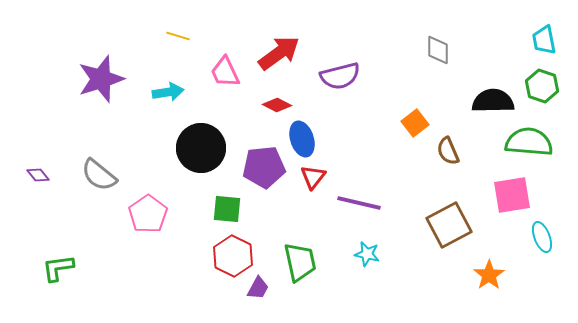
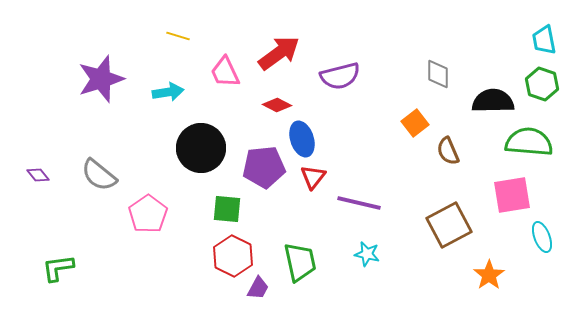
gray diamond: moved 24 px down
green hexagon: moved 2 px up
